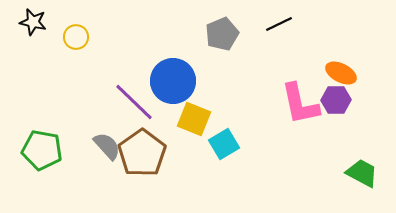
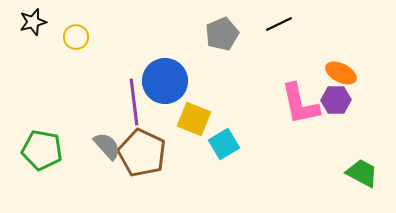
black star: rotated 28 degrees counterclockwise
blue circle: moved 8 px left
purple line: rotated 39 degrees clockwise
brown pentagon: rotated 12 degrees counterclockwise
